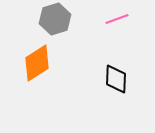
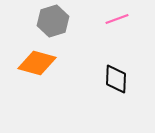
gray hexagon: moved 2 px left, 2 px down
orange diamond: rotated 48 degrees clockwise
